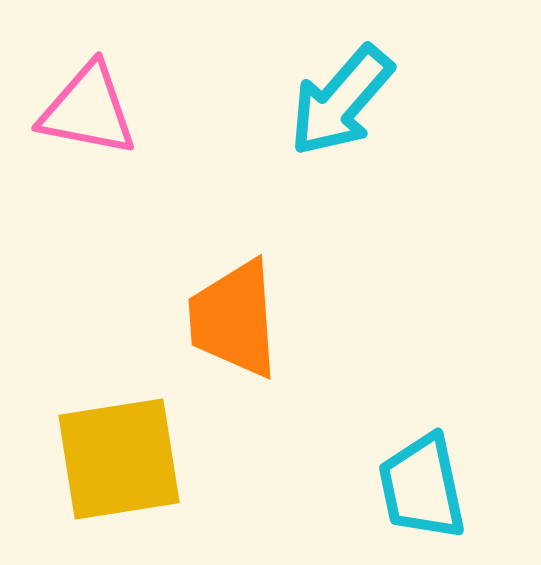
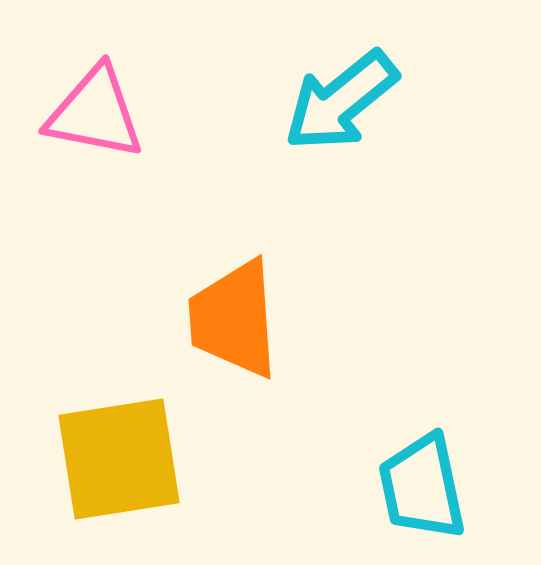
cyan arrow: rotated 10 degrees clockwise
pink triangle: moved 7 px right, 3 px down
